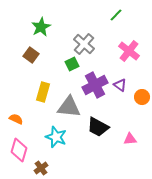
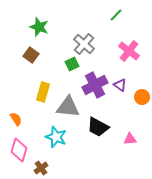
green star: moved 2 px left; rotated 24 degrees counterclockwise
gray triangle: moved 1 px left
orange semicircle: rotated 32 degrees clockwise
